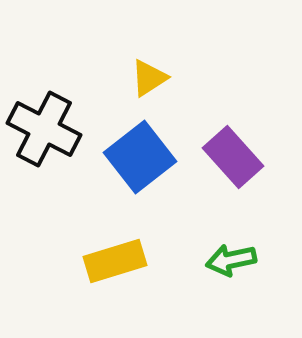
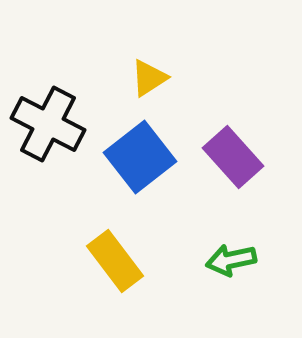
black cross: moved 4 px right, 5 px up
yellow rectangle: rotated 70 degrees clockwise
